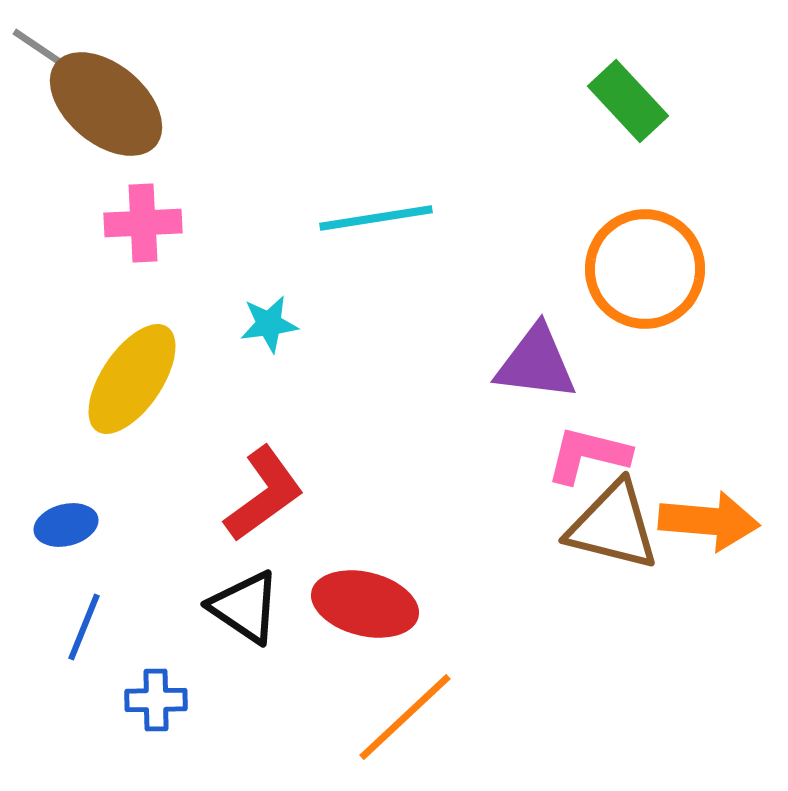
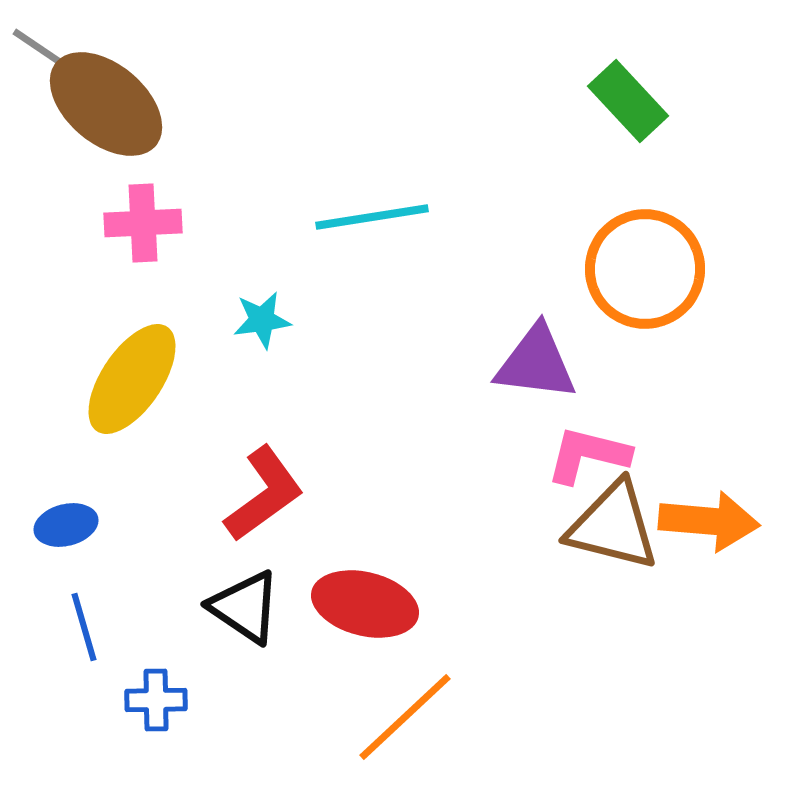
cyan line: moved 4 px left, 1 px up
cyan star: moved 7 px left, 4 px up
blue line: rotated 38 degrees counterclockwise
